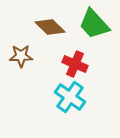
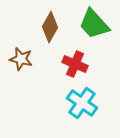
brown diamond: rotated 76 degrees clockwise
brown star: moved 3 px down; rotated 15 degrees clockwise
cyan cross: moved 12 px right, 6 px down
